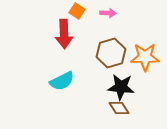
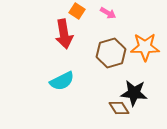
pink arrow: rotated 28 degrees clockwise
red arrow: rotated 8 degrees counterclockwise
orange star: moved 10 px up
black star: moved 13 px right, 6 px down
